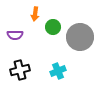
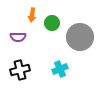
orange arrow: moved 3 px left, 1 px down
green circle: moved 1 px left, 4 px up
purple semicircle: moved 3 px right, 2 px down
cyan cross: moved 2 px right, 2 px up
